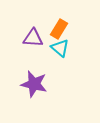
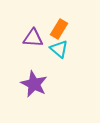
cyan triangle: moved 1 px left, 1 px down
purple star: rotated 12 degrees clockwise
